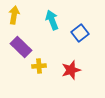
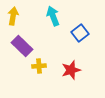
yellow arrow: moved 1 px left, 1 px down
cyan arrow: moved 1 px right, 4 px up
purple rectangle: moved 1 px right, 1 px up
